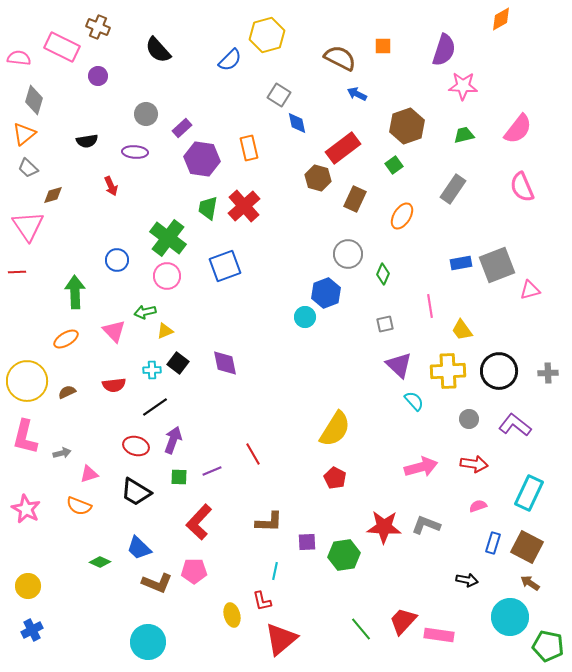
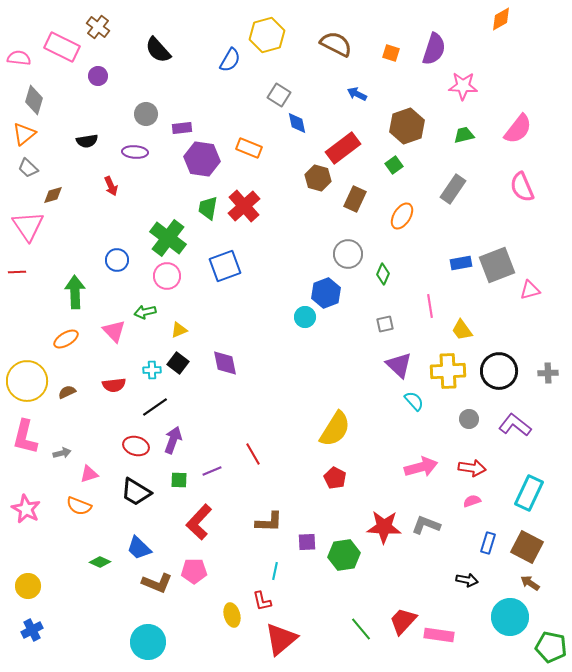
brown cross at (98, 27): rotated 15 degrees clockwise
orange square at (383, 46): moved 8 px right, 7 px down; rotated 18 degrees clockwise
purple semicircle at (444, 50): moved 10 px left, 1 px up
brown semicircle at (340, 58): moved 4 px left, 14 px up
blue semicircle at (230, 60): rotated 15 degrees counterclockwise
purple rectangle at (182, 128): rotated 36 degrees clockwise
orange rectangle at (249, 148): rotated 55 degrees counterclockwise
yellow triangle at (165, 331): moved 14 px right, 1 px up
red arrow at (474, 464): moved 2 px left, 4 px down
green square at (179, 477): moved 3 px down
pink semicircle at (478, 506): moved 6 px left, 5 px up
blue rectangle at (493, 543): moved 5 px left
green pentagon at (548, 646): moved 3 px right, 1 px down
